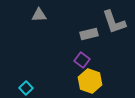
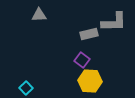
gray L-shape: rotated 72 degrees counterclockwise
yellow hexagon: rotated 15 degrees counterclockwise
